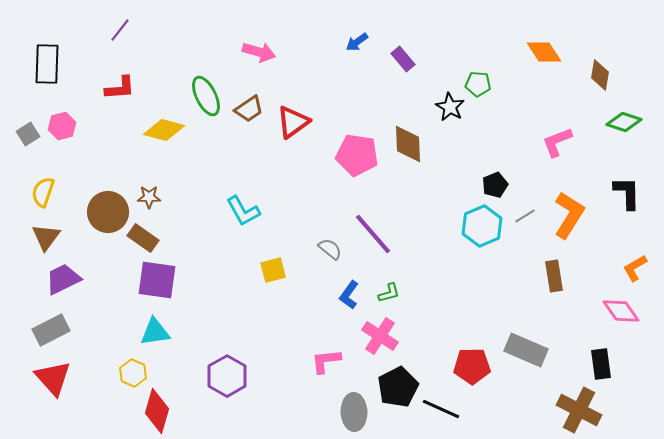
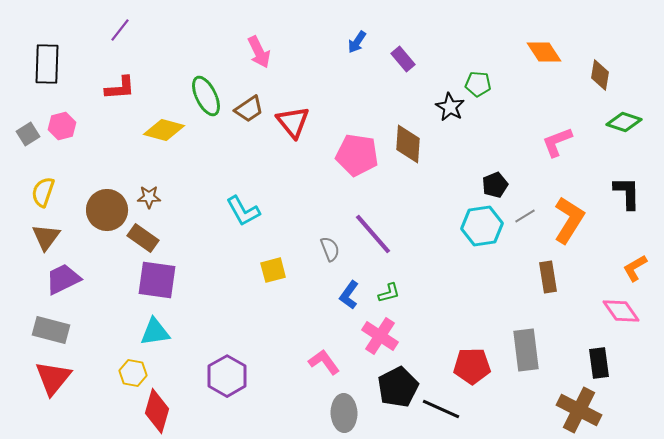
blue arrow at (357, 42): rotated 20 degrees counterclockwise
pink arrow at (259, 52): rotated 48 degrees clockwise
red triangle at (293, 122): rotated 33 degrees counterclockwise
brown diamond at (408, 144): rotated 6 degrees clockwise
brown circle at (108, 212): moved 1 px left, 2 px up
orange L-shape at (569, 215): moved 5 px down
cyan hexagon at (482, 226): rotated 15 degrees clockwise
gray semicircle at (330, 249): rotated 30 degrees clockwise
brown rectangle at (554, 276): moved 6 px left, 1 px down
gray rectangle at (51, 330): rotated 42 degrees clockwise
gray rectangle at (526, 350): rotated 60 degrees clockwise
pink L-shape at (326, 361): moved 2 px left, 1 px down; rotated 60 degrees clockwise
black rectangle at (601, 364): moved 2 px left, 1 px up
yellow hexagon at (133, 373): rotated 12 degrees counterclockwise
red triangle at (53, 378): rotated 21 degrees clockwise
gray ellipse at (354, 412): moved 10 px left, 1 px down
